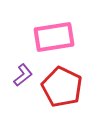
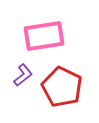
pink rectangle: moved 10 px left, 1 px up
